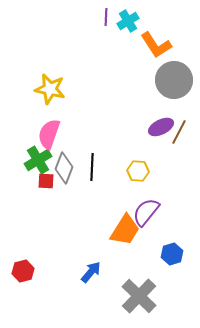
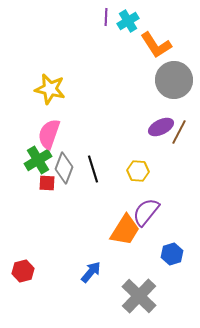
black line: moved 1 px right, 2 px down; rotated 20 degrees counterclockwise
red square: moved 1 px right, 2 px down
